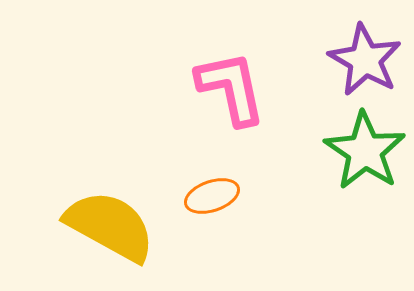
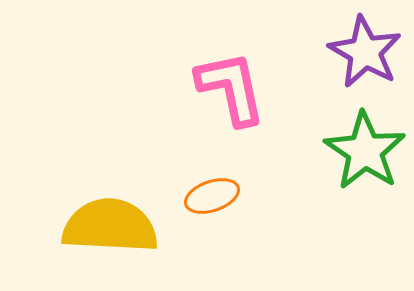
purple star: moved 8 px up
yellow semicircle: rotated 26 degrees counterclockwise
